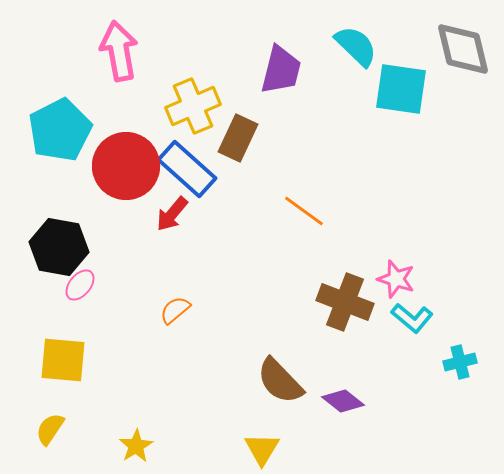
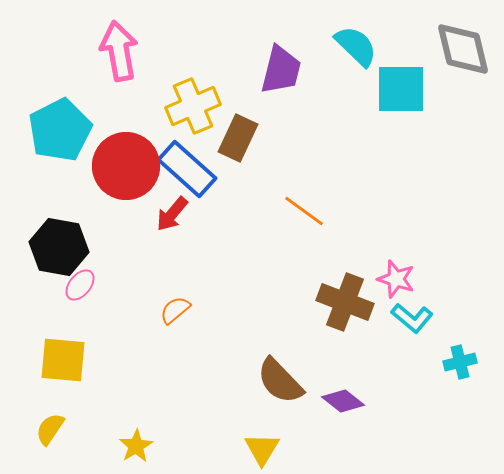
cyan square: rotated 8 degrees counterclockwise
